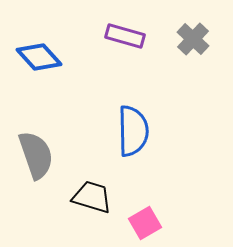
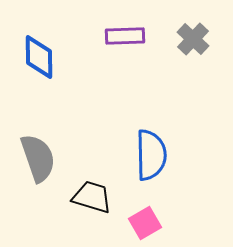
purple rectangle: rotated 18 degrees counterclockwise
blue diamond: rotated 42 degrees clockwise
blue semicircle: moved 18 px right, 24 px down
gray semicircle: moved 2 px right, 3 px down
